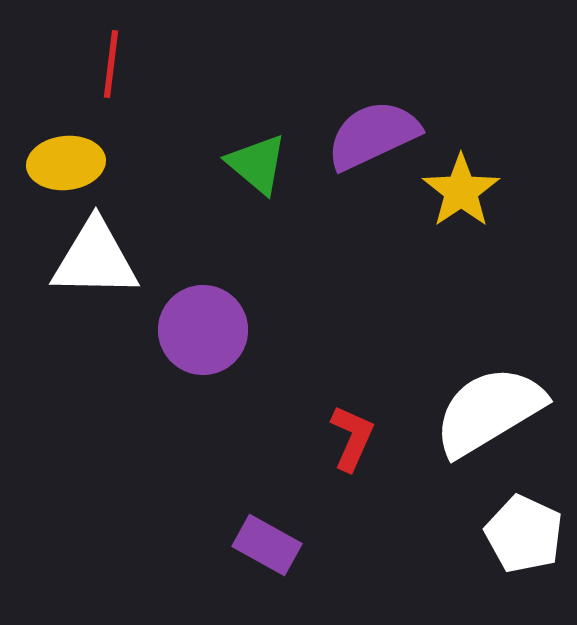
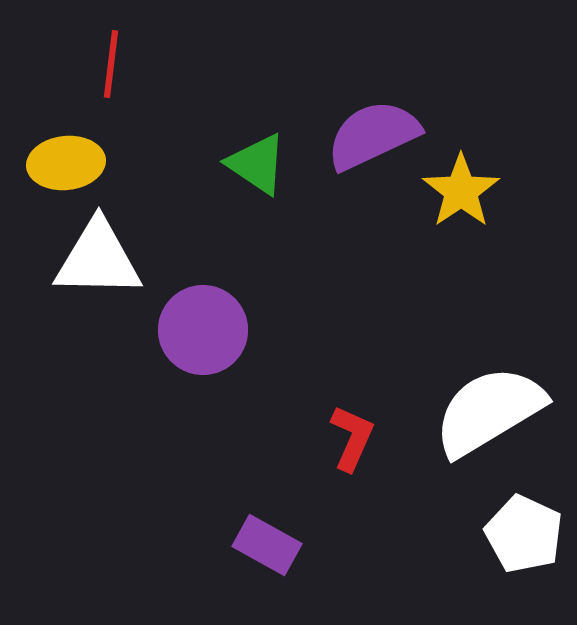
green triangle: rotated 6 degrees counterclockwise
white triangle: moved 3 px right
